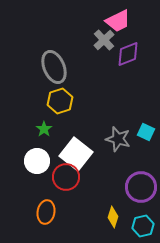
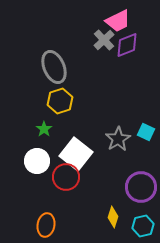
purple diamond: moved 1 px left, 9 px up
gray star: rotated 25 degrees clockwise
orange ellipse: moved 13 px down
